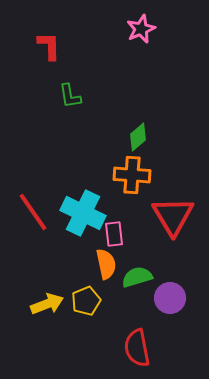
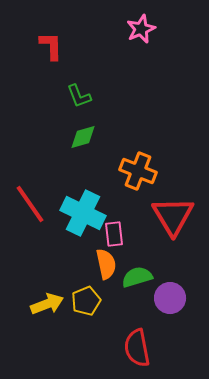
red L-shape: moved 2 px right
green L-shape: moved 9 px right; rotated 12 degrees counterclockwise
green diamond: moved 55 px left; rotated 24 degrees clockwise
orange cross: moved 6 px right, 4 px up; rotated 18 degrees clockwise
red line: moved 3 px left, 8 px up
